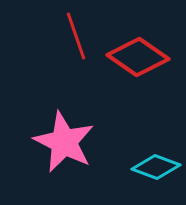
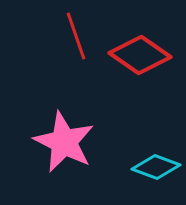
red diamond: moved 2 px right, 2 px up
